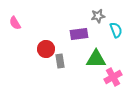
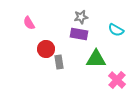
gray star: moved 17 px left, 1 px down
pink semicircle: moved 14 px right
cyan semicircle: rotated 140 degrees clockwise
purple rectangle: rotated 18 degrees clockwise
gray rectangle: moved 1 px left, 1 px down
pink cross: moved 4 px right, 3 px down; rotated 18 degrees counterclockwise
